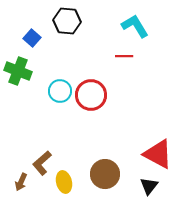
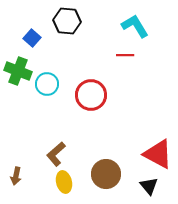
red line: moved 1 px right, 1 px up
cyan circle: moved 13 px left, 7 px up
brown L-shape: moved 14 px right, 9 px up
brown circle: moved 1 px right
brown arrow: moved 5 px left, 6 px up; rotated 12 degrees counterclockwise
black triangle: rotated 18 degrees counterclockwise
